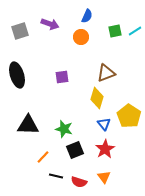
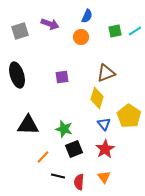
black square: moved 1 px left, 1 px up
black line: moved 2 px right
red semicircle: rotated 77 degrees clockwise
